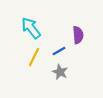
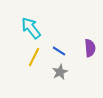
purple semicircle: moved 12 px right, 13 px down
blue line: rotated 64 degrees clockwise
gray star: rotated 21 degrees clockwise
